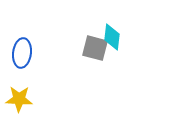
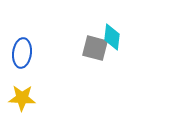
yellow star: moved 3 px right, 1 px up
